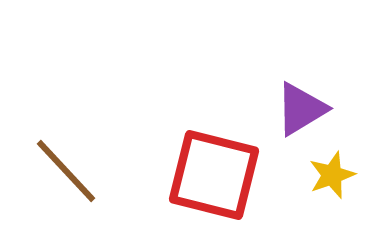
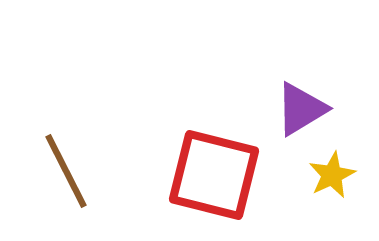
brown line: rotated 16 degrees clockwise
yellow star: rotated 6 degrees counterclockwise
